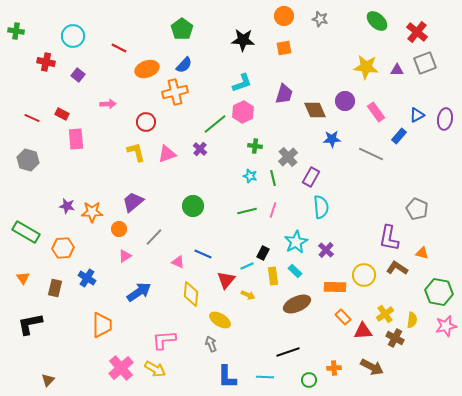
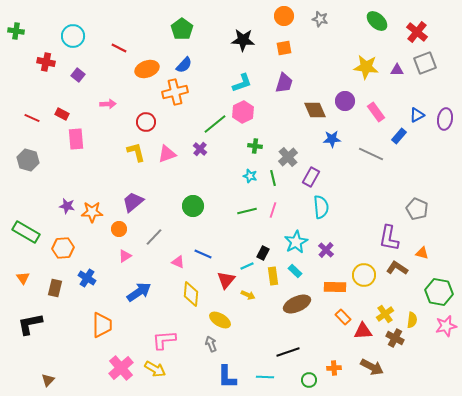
purple trapezoid at (284, 94): moved 11 px up
